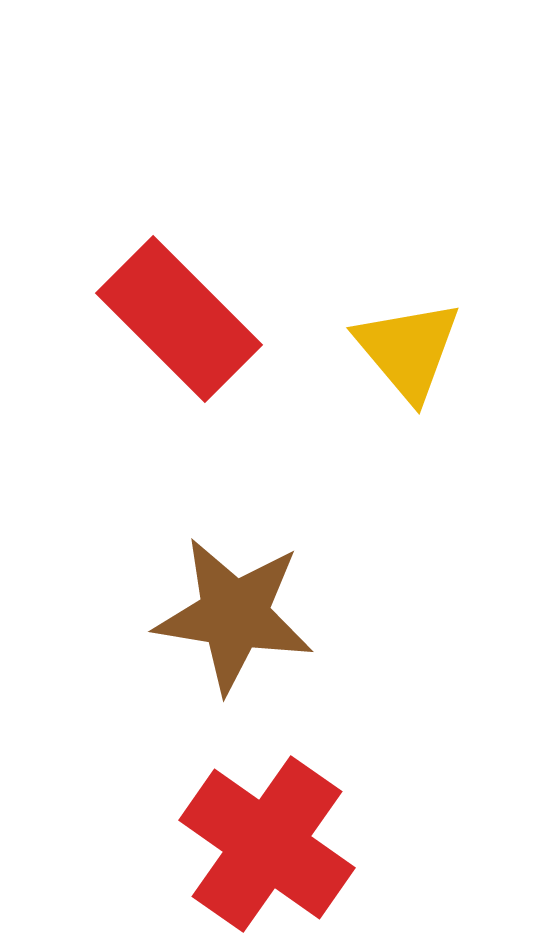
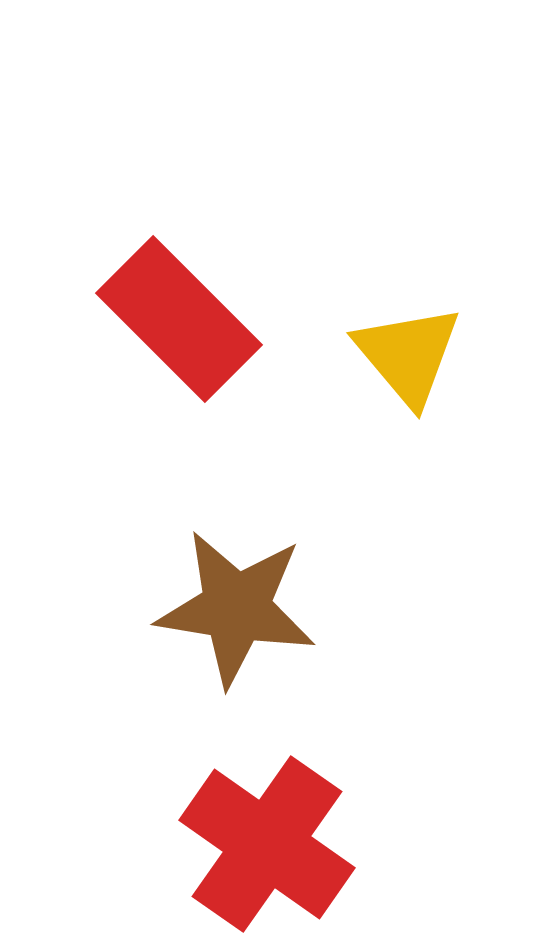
yellow triangle: moved 5 px down
brown star: moved 2 px right, 7 px up
